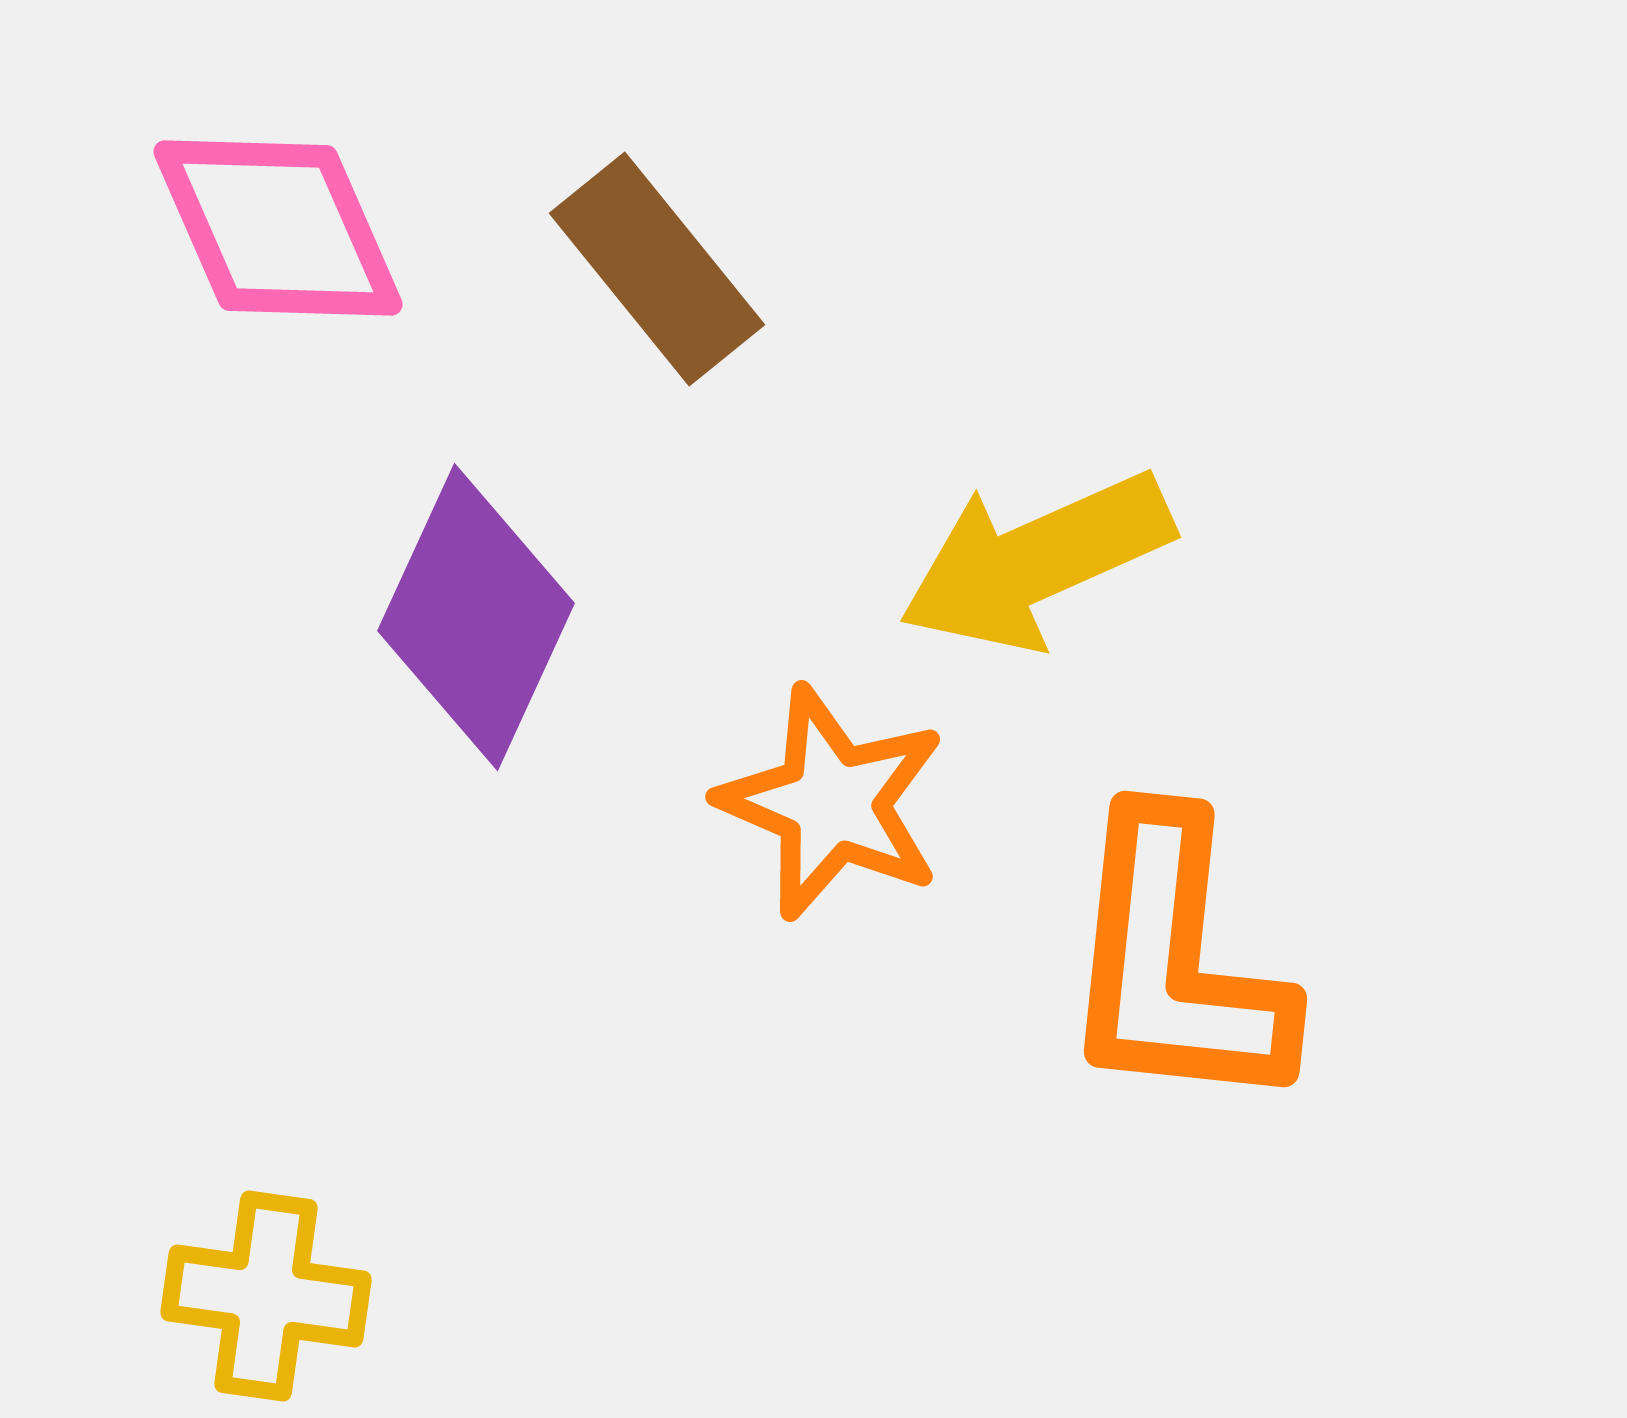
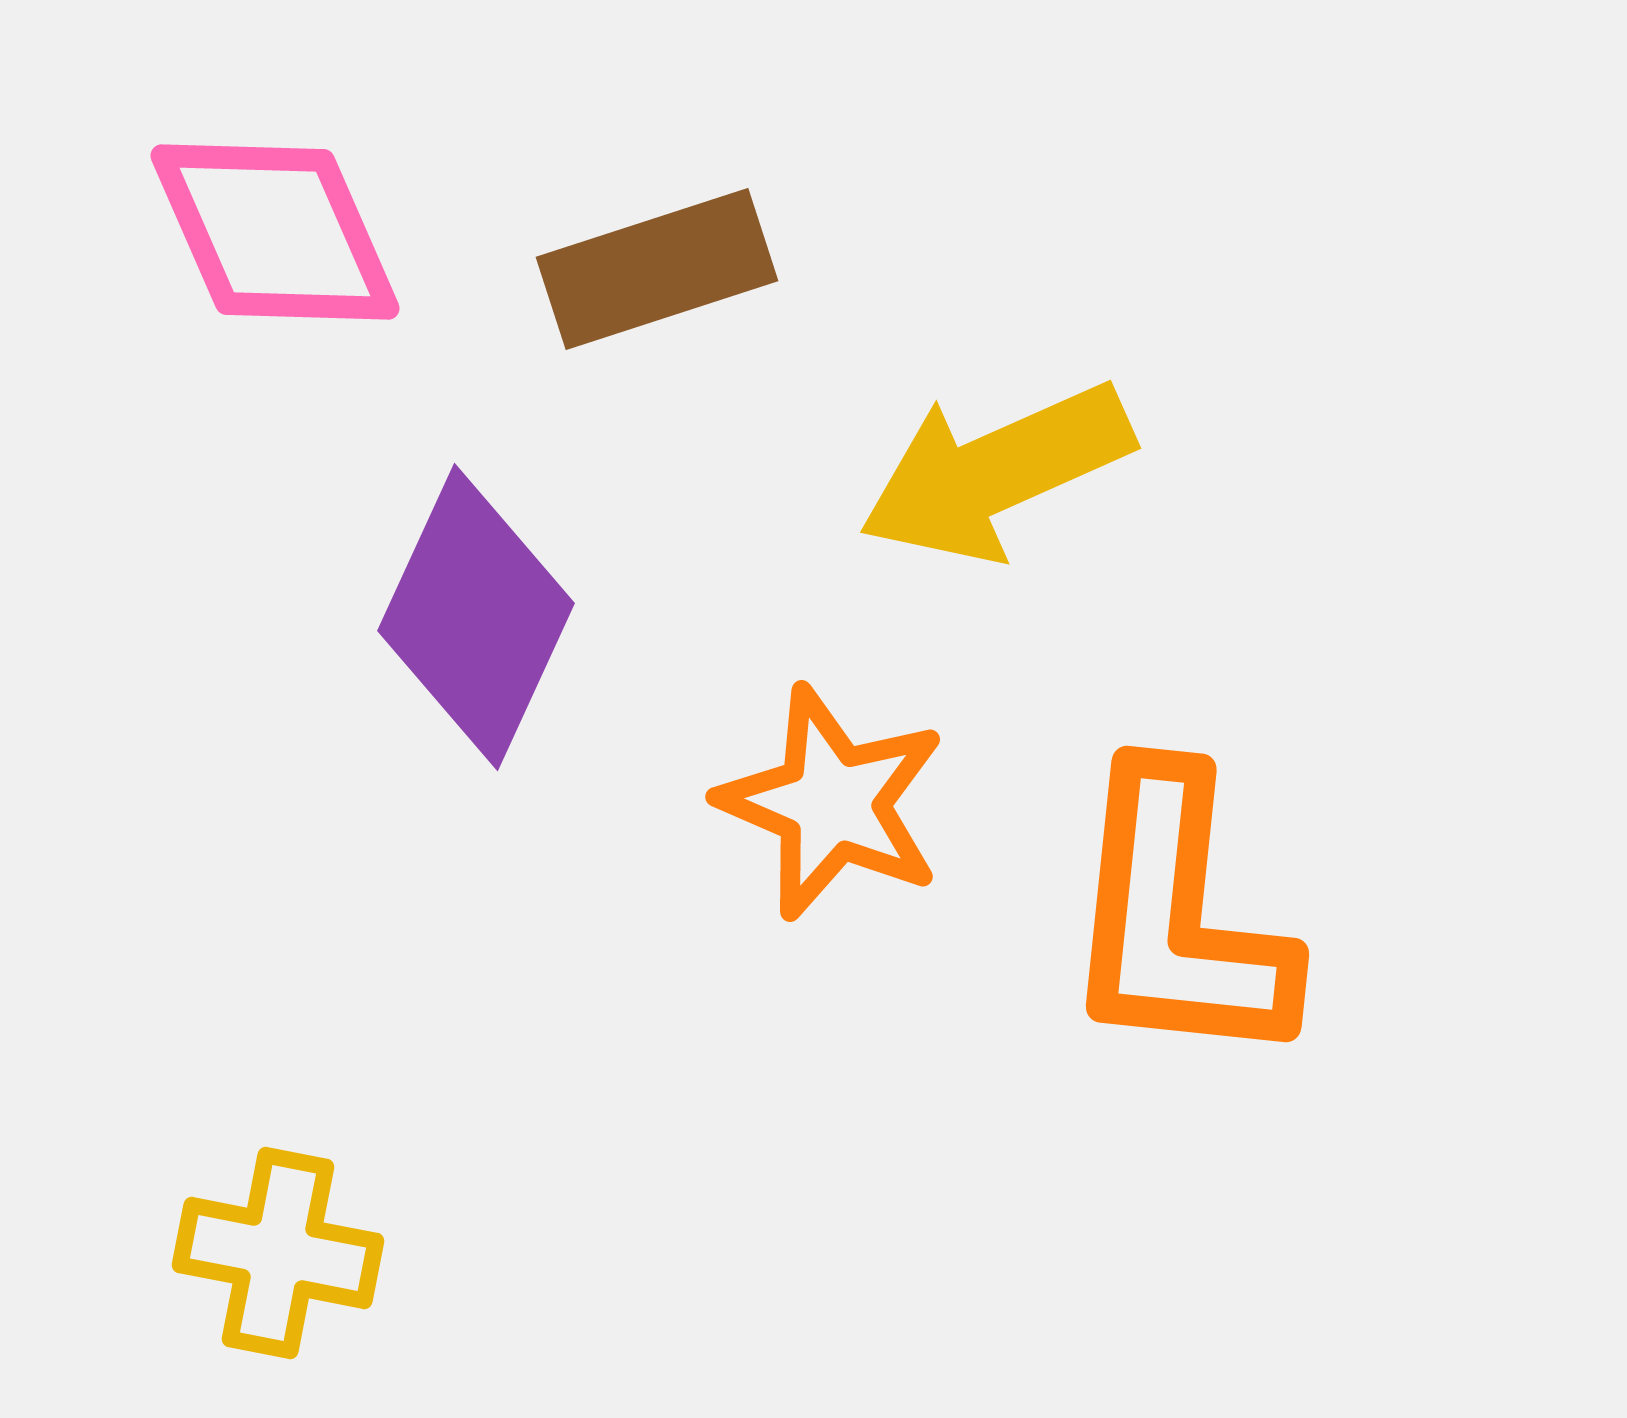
pink diamond: moved 3 px left, 4 px down
brown rectangle: rotated 69 degrees counterclockwise
yellow arrow: moved 40 px left, 89 px up
orange L-shape: moved 2 px right, 45 px up
yellow cross: moved 12 px right, 43 px up; rotated 3 degrees clockwise
